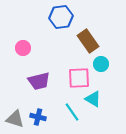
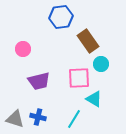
pink circle: moved 1 px down
cyan triangle: moved 1 px right
cyan line: moved 2 px right, 7 px down; rotated 66 degrees clockwise
